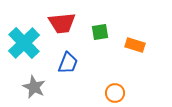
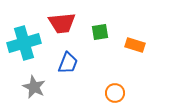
cyan cross: rotated 28 degrees clockwise
